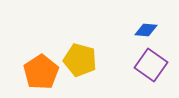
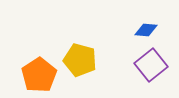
purple square: rotated 16 degrees clockwise
orange pentagon: moved 2 px left, 3 px down
